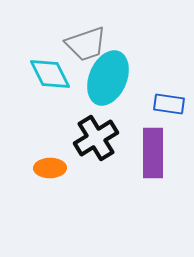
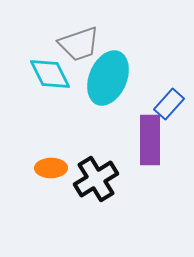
gray trapezoid: moved 7 px left
blue rectangle: rotated 56 degrees counterclockwise
black cross: moved 41 px down
purple rectangle: moved 3 px left, 13 px up
orange ellipse: moved 1 px right
